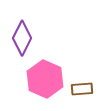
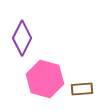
pink hexagon: rotated 9 degrees counterclockwise
